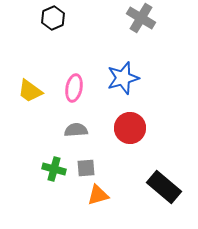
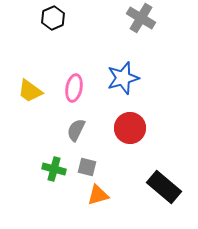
gray semicircle: rotated 60 degrees counterclockwise
gray square: moved 1 px right, 1 px up; rotated 18 degrees clockwise
